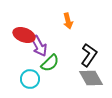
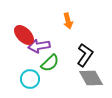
red ellipse: rotated 25 degrees clockwise
purple arrow: rotated 110 degrees clockwise
black L-shape: moved 4 px left
